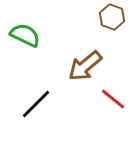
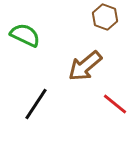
brown hexagon: moved 7 px left
red line: moved 2 px right, 5 px down
black line: rotated 12 degrees counterclockwise
